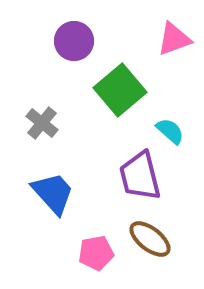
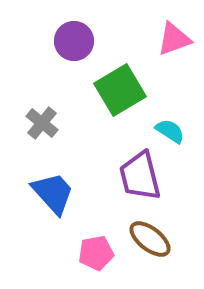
green square: rotated 9 degrees clockwise
cyan semicircle: rotated 8 degrees counterclockwise
